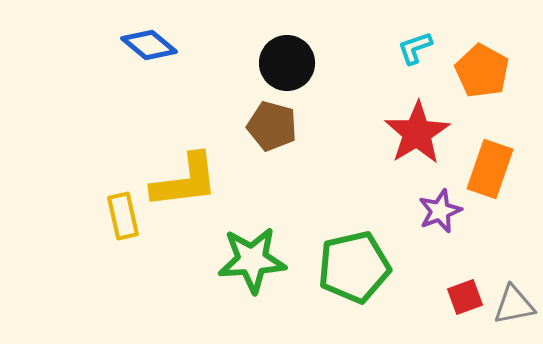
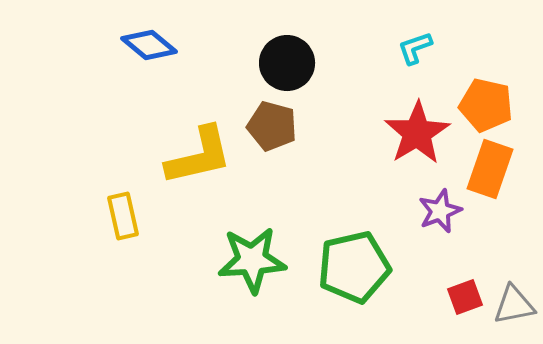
orange pentagon: moved 4 px right, 34 px down; rotated 16 degrees counterclockwise
yellow L-shape: moved 14 px right, 25 px up; rotated 6 degrees counterclockwise
